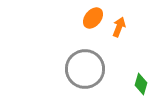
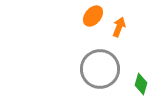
orange ellipse: moved 2 px up
gray circle: moved 15 px right
